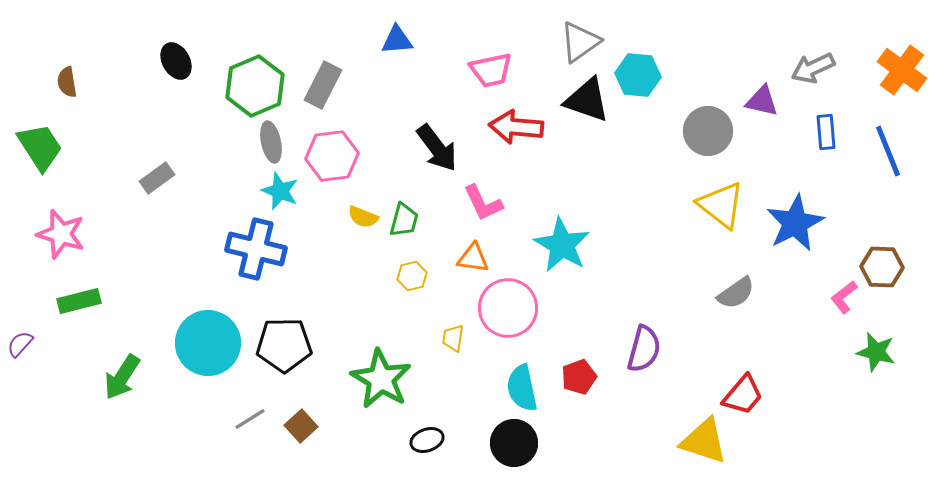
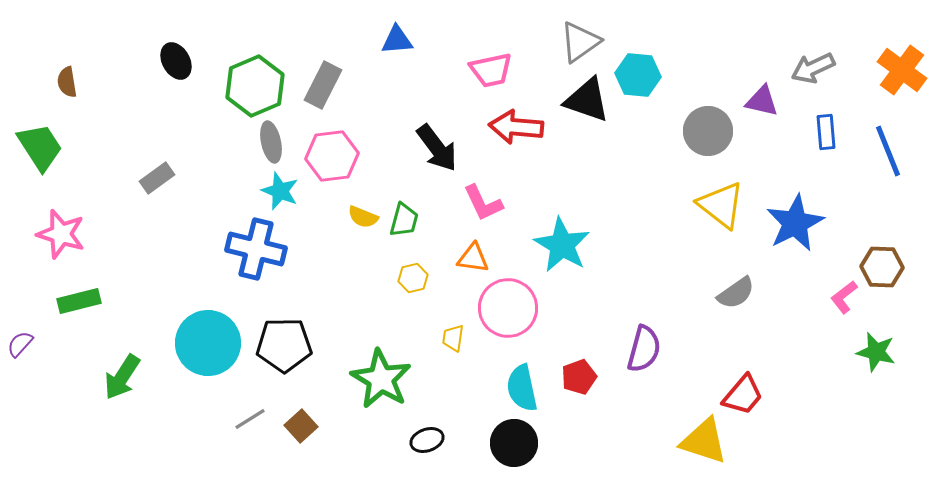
yellow hexagon at (412, 276): moved 1 px right, 2 px down
